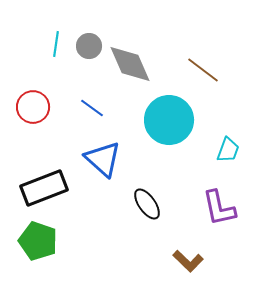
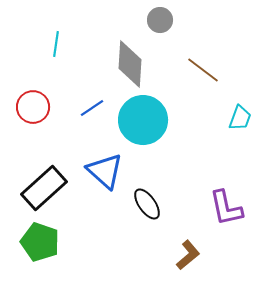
gray circle: moved 71 px right, 26 px up
gray diamond: rotated 27 degrees clockwise
blue line: rotated 70 degrees counterclockwise
cyan circle: moved 26 px left
cyan trapezoid: moved 12 px right, 32 px up
blue triangle: moved 2 px right, 12 px down
black rectangle: rotated 21 degrees counterclockwise
purple L-shape: moved 7 px right
green pentagon: moved 2 px right, 1 px down
brown L-shape: moved 6 px up; rotated 84 degrees counterclockwise
